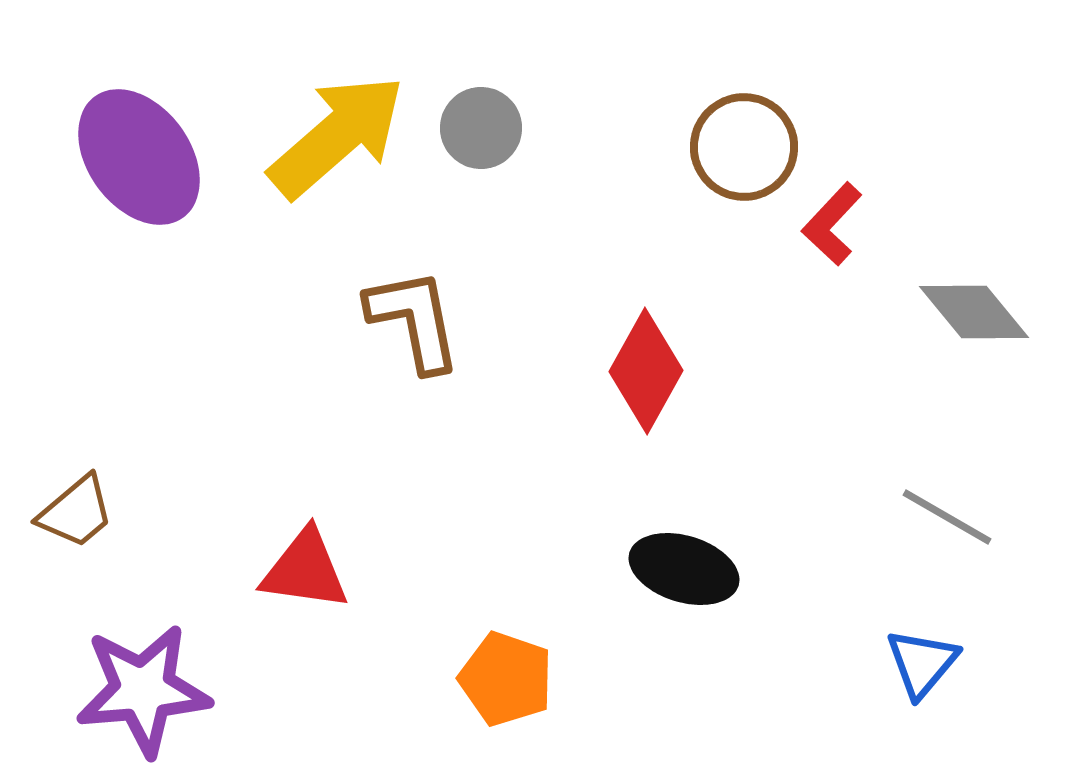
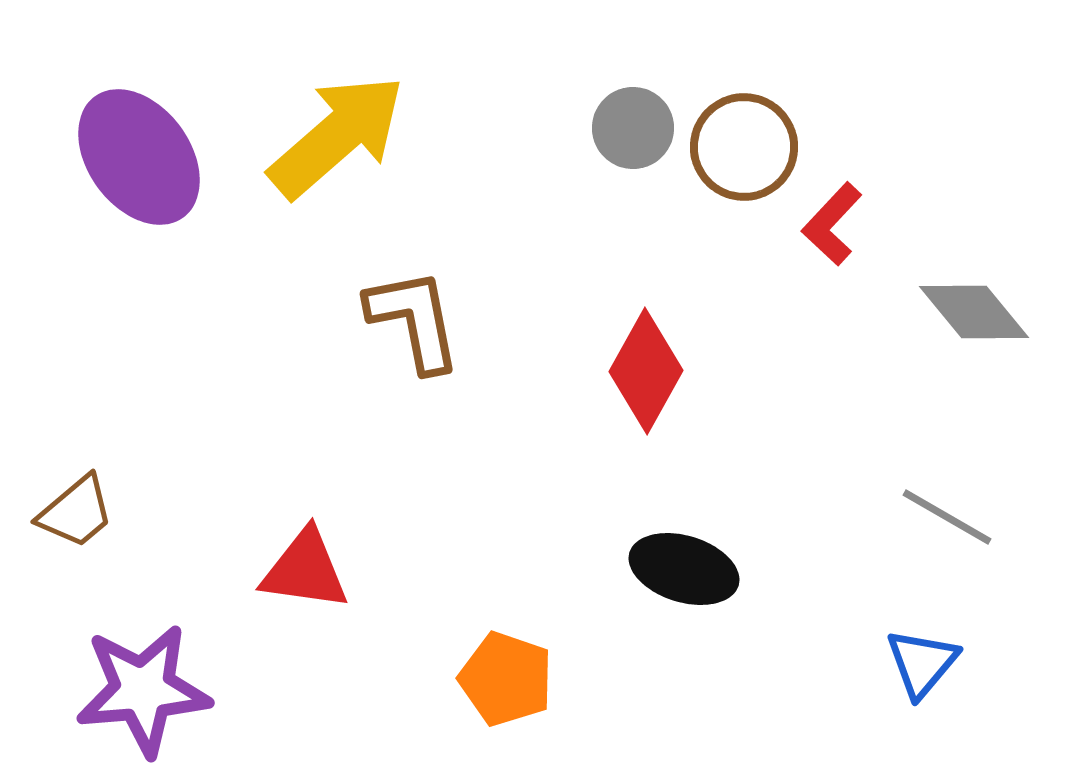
gray circle: moved 152 px right
